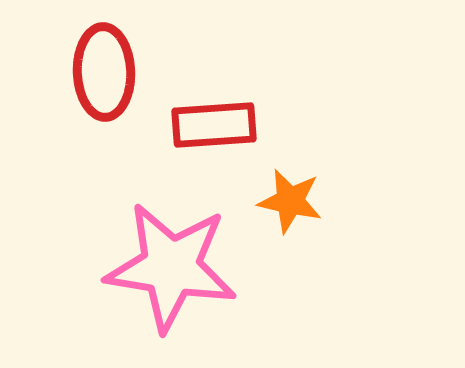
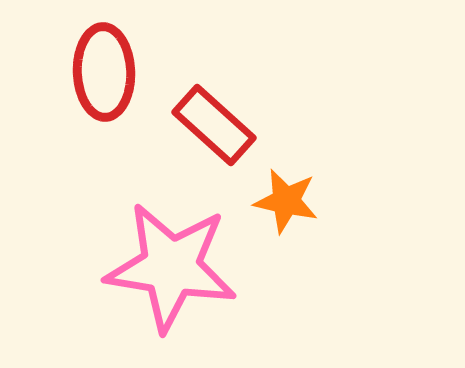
red rectangle: rotated 46 degrees clockwise
orange star: moved 4 px left
